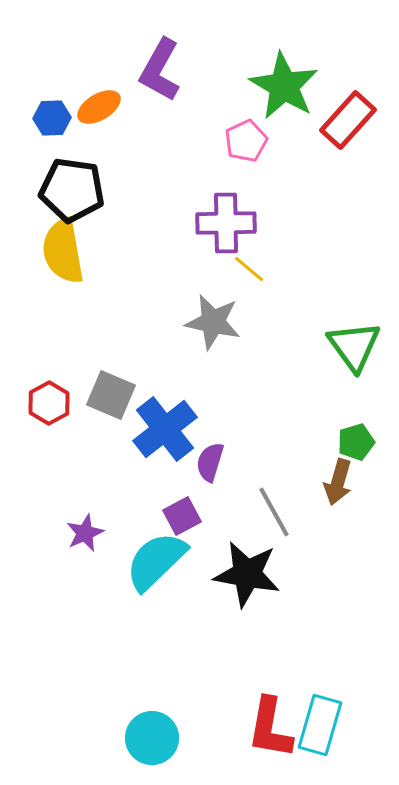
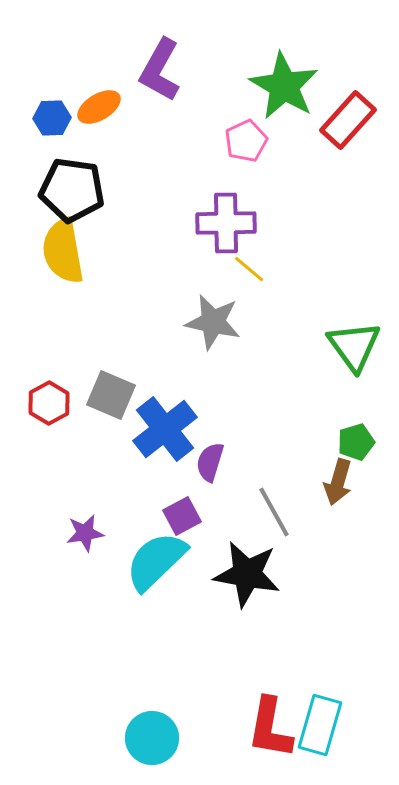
purple star: rotated 15 degrees clockwise
